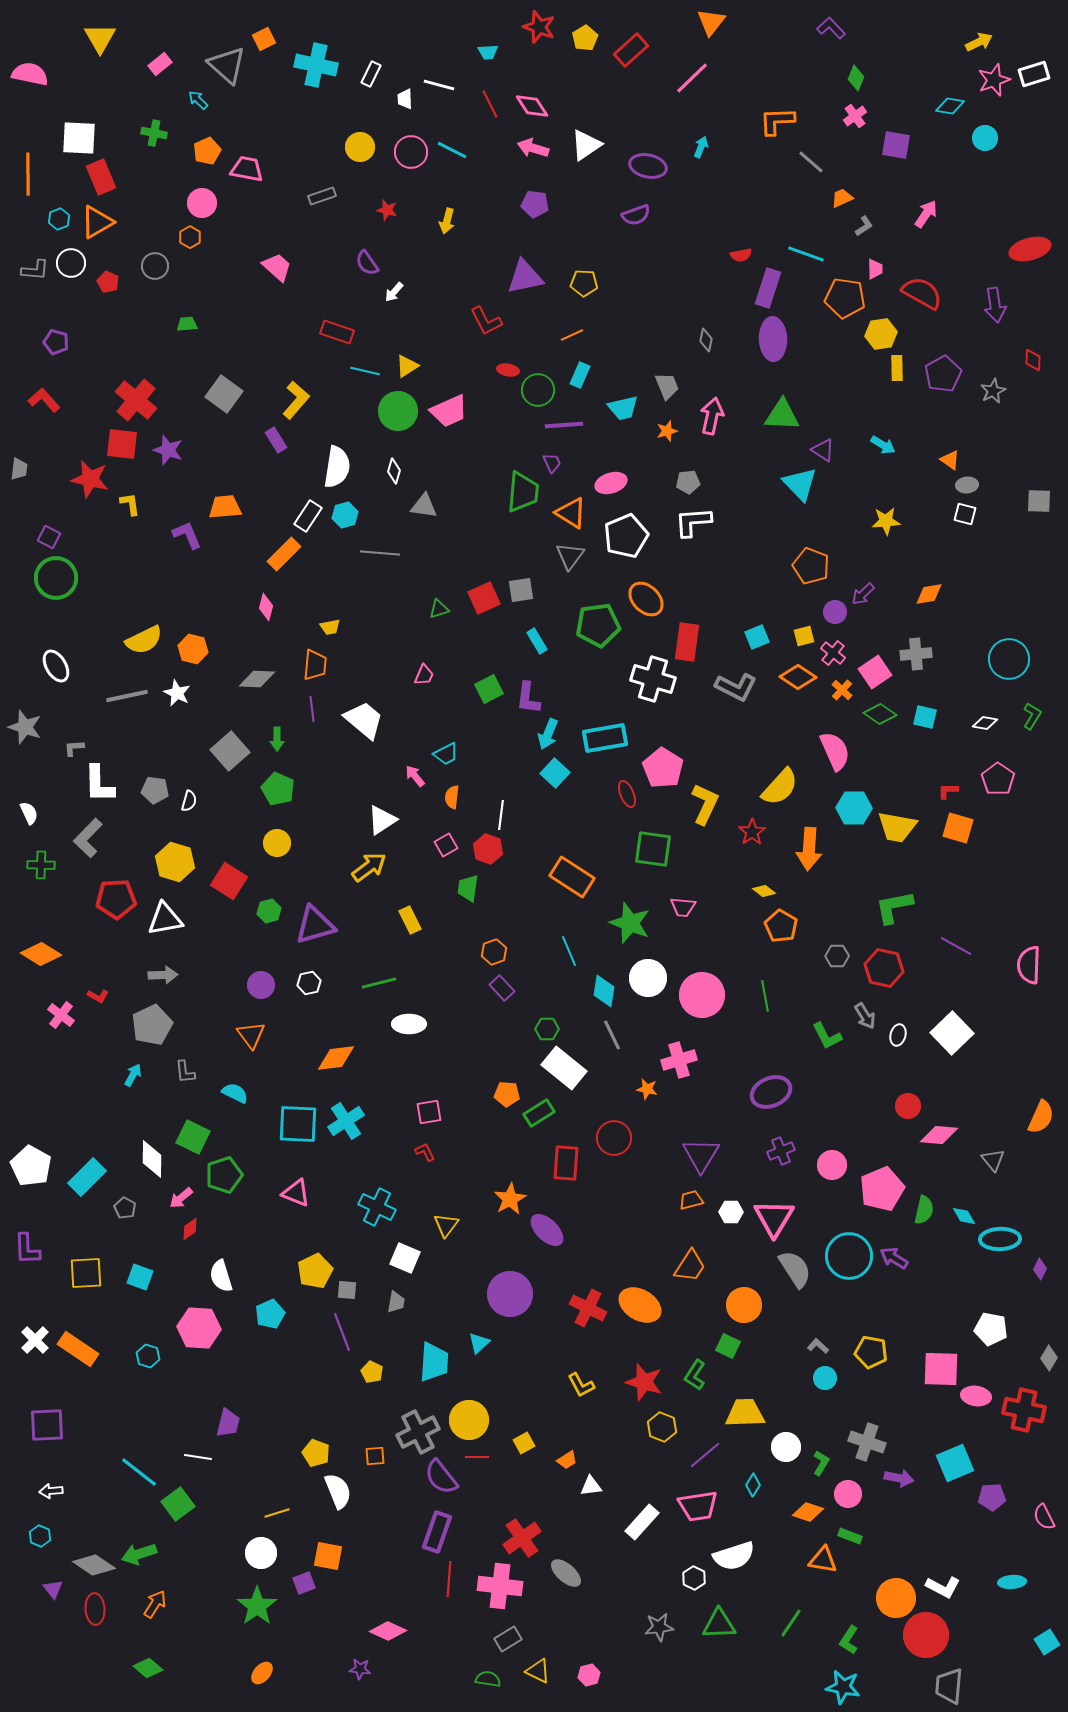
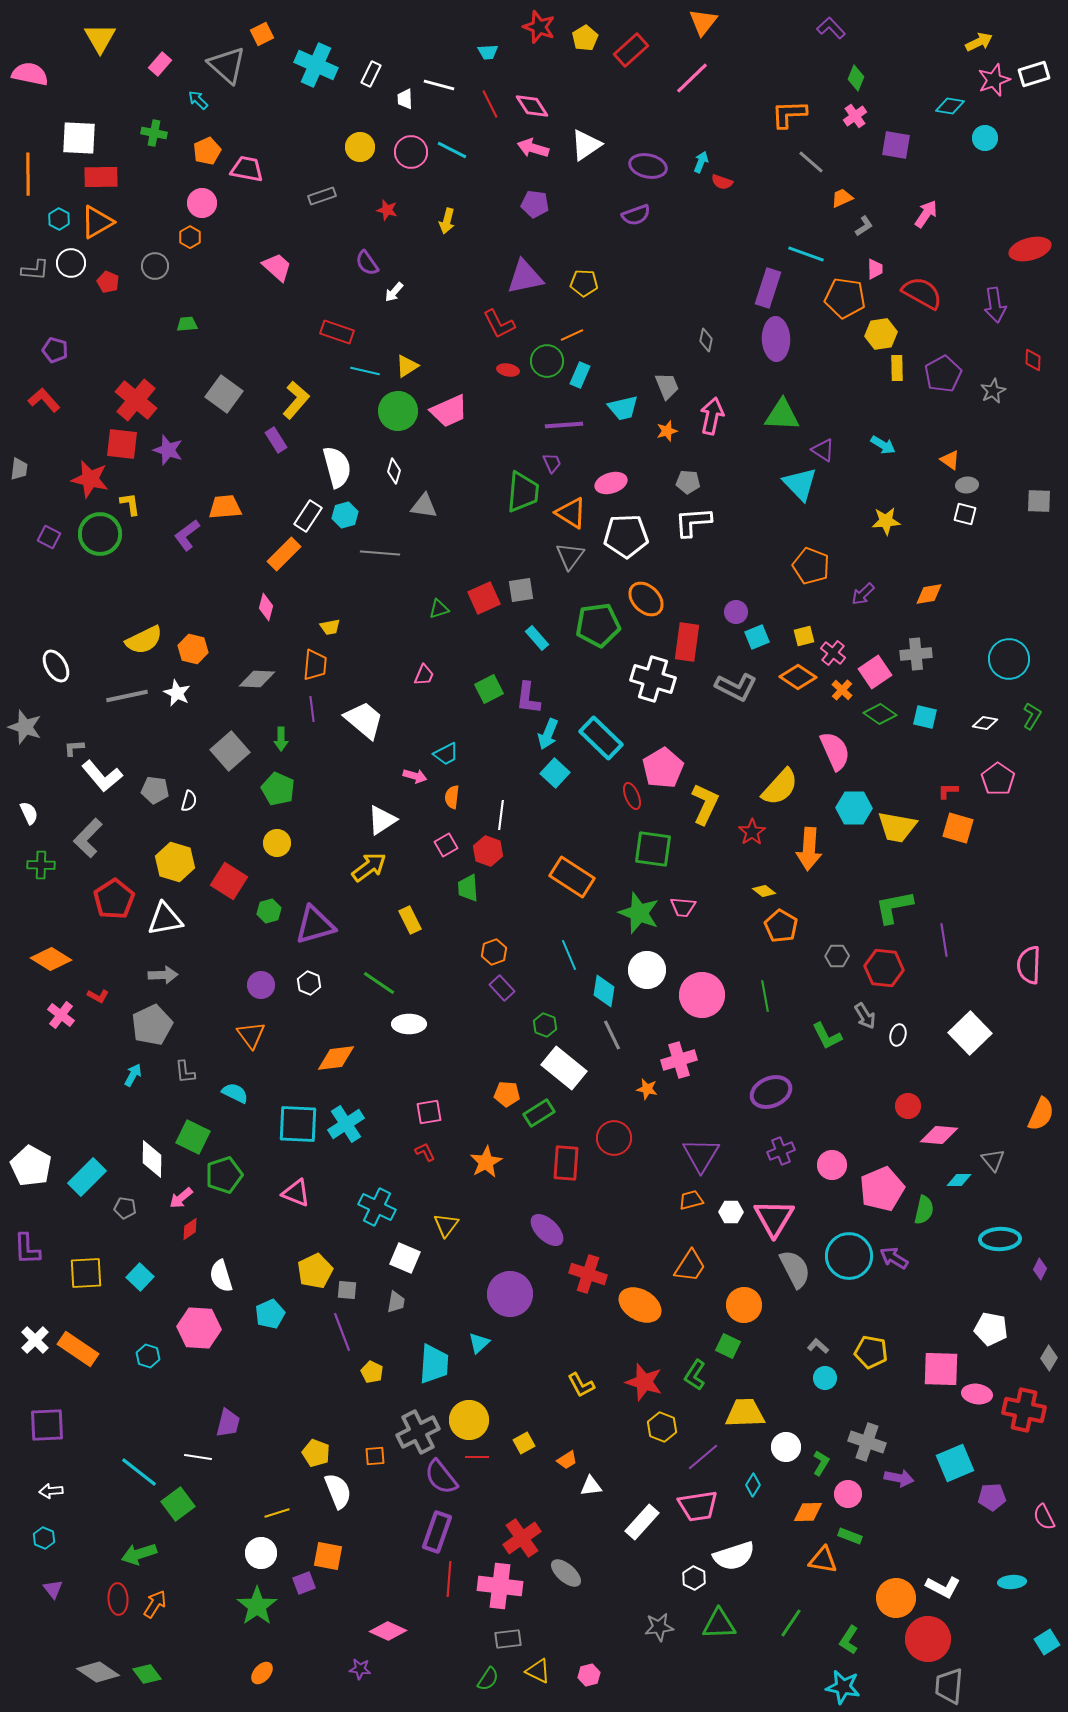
orange triangle at (711, 22): moved 8 px left
orange square at (264, 39): moved 2 px left, 5 px up
pink rectangle at (160, 64): rotated 10 degrees counterclockwise
cyan cross at (316, 65): rotated 12 degrees clockwise
orange L-shape at (777, 121): moved 12 px right, 7 px up
cyan arrow at (701, 147): moved 15 px down
red rectangle at (101, 177): rotated 68 degrees counterclockwise
cyan hexagon at (59, 219): rotated 10 degrees counterclockwise
red semicircle at (741, 255): moved 19 px left, 73 px up; rotated 30 degrees clockwise
red L-shape at (486, 321): moved 13 px right, 3 px down
purple ellipse at (773, 339): moved 3 px right
purple pentagon at (56, 342): moved 1 px left, 8 px down
green circle at (538, 390): moved 9 px right, 29 px up
white semicircle at (337, 467): rotated 24 degrees counterclockwise
gray pentagon at (688, 482): rotated 10 degrees clockwise
purple L-shape at (187, 535): rotated 104 degrees counterclockwise
white pentagon at (626, 536): rotated 21 degrees clockwise
green circle at (56, 578): moved 44 px right, 44 px up
purple circle at (835, 612): moved 99 px left
cyan rectangle at (537, 641): moved 3 px up; rotated 10 degrees counterclockwise
cyan rectangle at (605, 738): moved 4 px left; rotated 54 degrees clockwise
green arrow at (277, 739): moved 4 px right
pink pentagon at (663, 768): rotated 9 degrees clockwise
pink arrow at (415, 776): rotated 145 degrees clockwise
white L-shape at (99, 784): moved 3 px right, 8 px up; rotated 39 degrees counterclockwise
red ellipse at (627, 794): moved 5 px right, 2 px down
red hexagon at (488, 849): moved 2 px down
green trapezoid at (468, 888): rotated 12 degrees counterclockwise
red pentagon at (116, 899): moved 2 px left; rotated 30 degrees counterclockwise
green star at (630, 923): moved 9 px right, 10 px up
purple line at (956, 946): moved 12 px left, 6 px up; rotated 52 degrees clockwise
cyan line at (569, 951): moved 4 px down
orange diamond at (41, 954): moved 10 px right, 5 px down
red hexagon at (884, 968): rotated 6 degrees counterclockwise
white circle at (648, 978): moved 1 px left, 8 px up
white hexagon at (309, 983): rotated 25 degrees counterclockwise
green line at (379, 983): rotated 48 degrees clockwise
green hexagon at (547, 1029): moved 2 px left, 4 px up; rotated 20 degrees clockwise
white square at (952, 1033): moved 18 px right
orange semicircle at (1041, 1117): moved 3 px up
cyan cross at (346, 1121): moved 3 px down
orange star at (510, 1199): moved 24 px left, 37 px up
gray pentagon at (125, 1208): rotated 20 degrees counterclockwise
cyan diamond at (964, 1216): moved 5 px left, 36 px up; rotated 60 degrees counterclockwise
gray semicircle at (795, 1269): rotated 6 degrees clockwise
cyan square at (140, 1277): rotated 24 degrees clockwise
red cross at (588, 1308): moved 34 px up; rotated 9 degrees counterclockwise
cyan trapezoid at (434, 1362): moved 2 px down
pink ellipse at (976, 1396): moved 1 px right, 2 px up
purple line at (705, 1455): moved 2 px left, 2 px down
orange diamond at (808, 1512): rotated 20 degrees counterclockwise
cyan hexagon at (40, 1536): moved 4 px right, 2 px down
gray diamond at (94, 1565): moved 4 px right, 107 px down
red ellipse at (95, 1609): moved 23 px right, 10 px up
red circle at (926, 1635): moved 2 px right, 4 px down
gray rectangle at (508, 1639): rotated 24 degrees clockwise
green diamond at (148, 1668): moved 1 px left, 6 px down; rotated 12 degrees clockwise
green semicircle at (488, 1679): rotated 115 degrees clockwise
